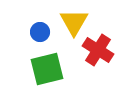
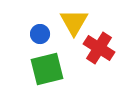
blue circle: moved 2 px down
red cross: moved 1 px right, 2 px up
